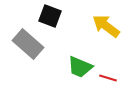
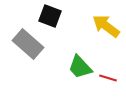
green trapezoid: rotated 24 degrees clockwise
